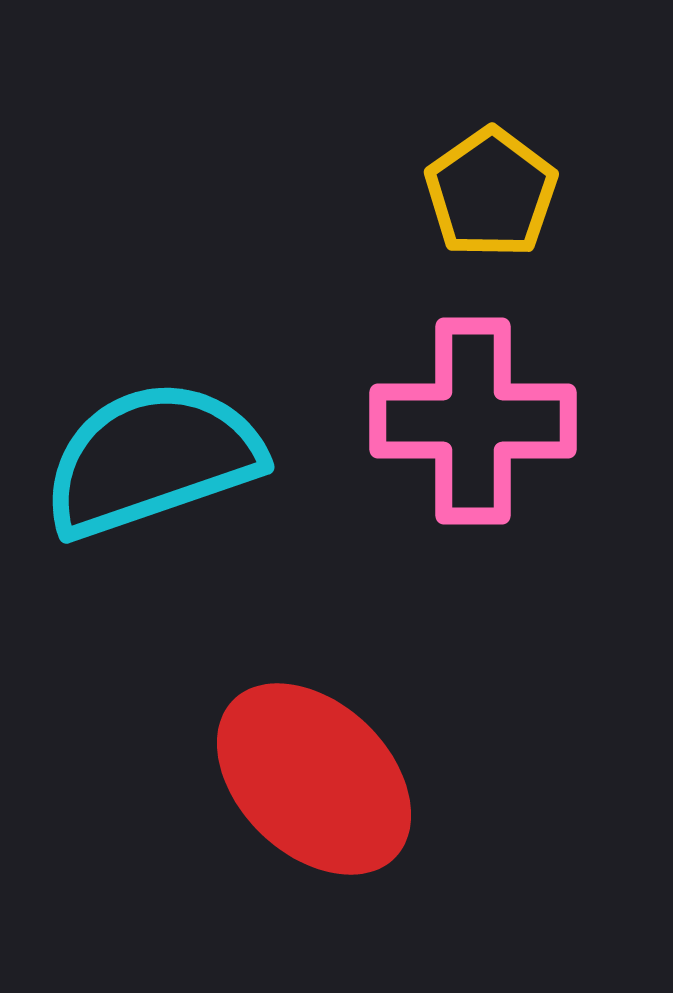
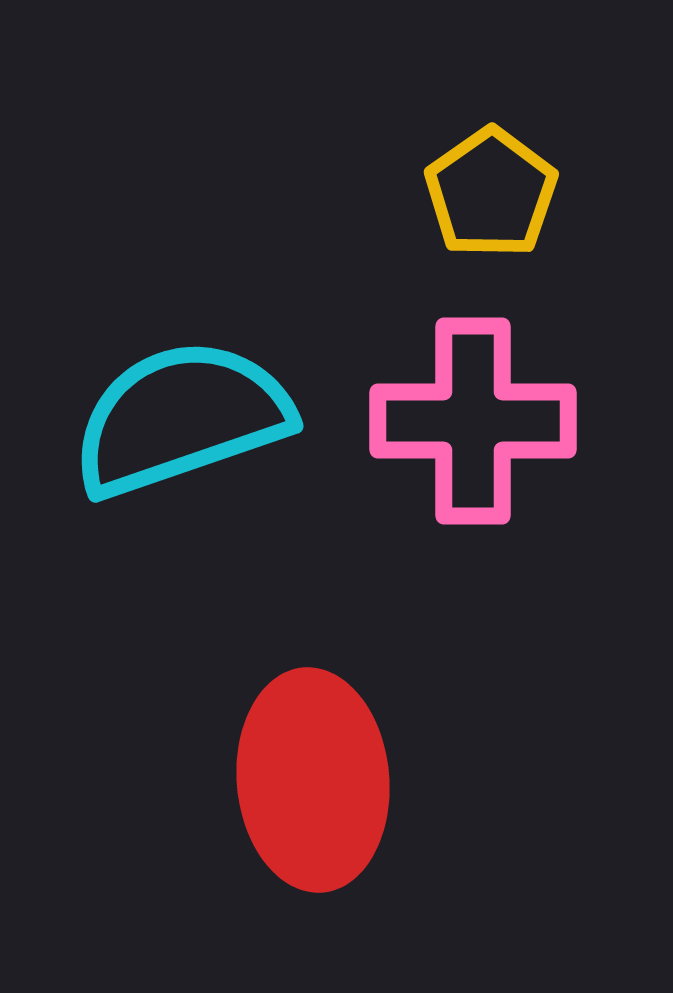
cyan semicircle: moved 29 px right, 41 px up
red ellipse: moved 1 px left, 1 px down; rotated 41 degrees clockwise
